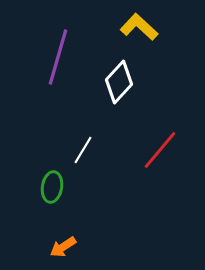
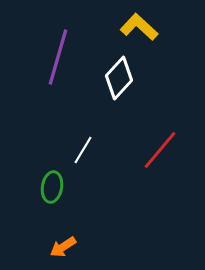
white diamond: moved 4 px up
